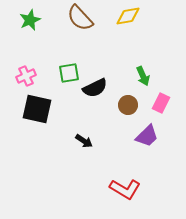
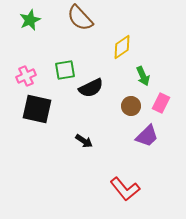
yellow diamond: moved 6 px left, 31 px down; rotated 25 degrees counterclockwise
green square: moved 4 px left, 3 px up
black semicircle: moved 4 px left
brown circle: moved 3 px right, 1 px down
red L-shape: rotated 20 degrees clockwise
